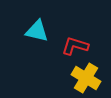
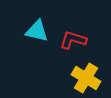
red L-shape: moved 2 px left, 6 px up
